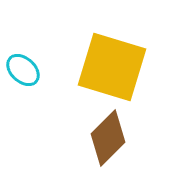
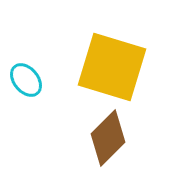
cyan ellipse: moved 3 px right, 10 px down; rotated 8 degrees clockwise
